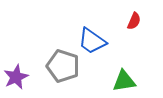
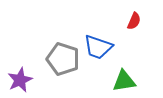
blue trapezoid: moved 6 px right, 6 px down; rotated 16 degrees counterclockwise
gray pentagon: moved 7 px up
purple star: moved 4 px right, 3 px down
